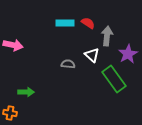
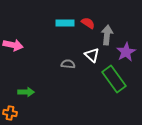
gray arrow: moved 1 px up
purple star: moved 2 px left, 2 px up
